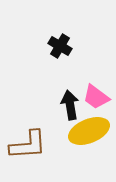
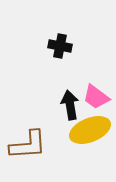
black cross: rotated 20 degrees counterclockwise
yellow ellipse: moved 1 px right, 1 px up
